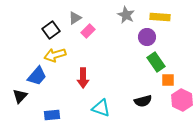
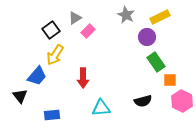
yellow rectangle: rotated 30 degrees counterclockwise
yellow arrow: rotated 40 degrees counterclockwise
orange square: moved 2 px right
black triangle: rotated 21 degrees counterclockwise
pink hexagon: moved 1 px down
cyan triangle: rotated 24 degrees counterclockwise
